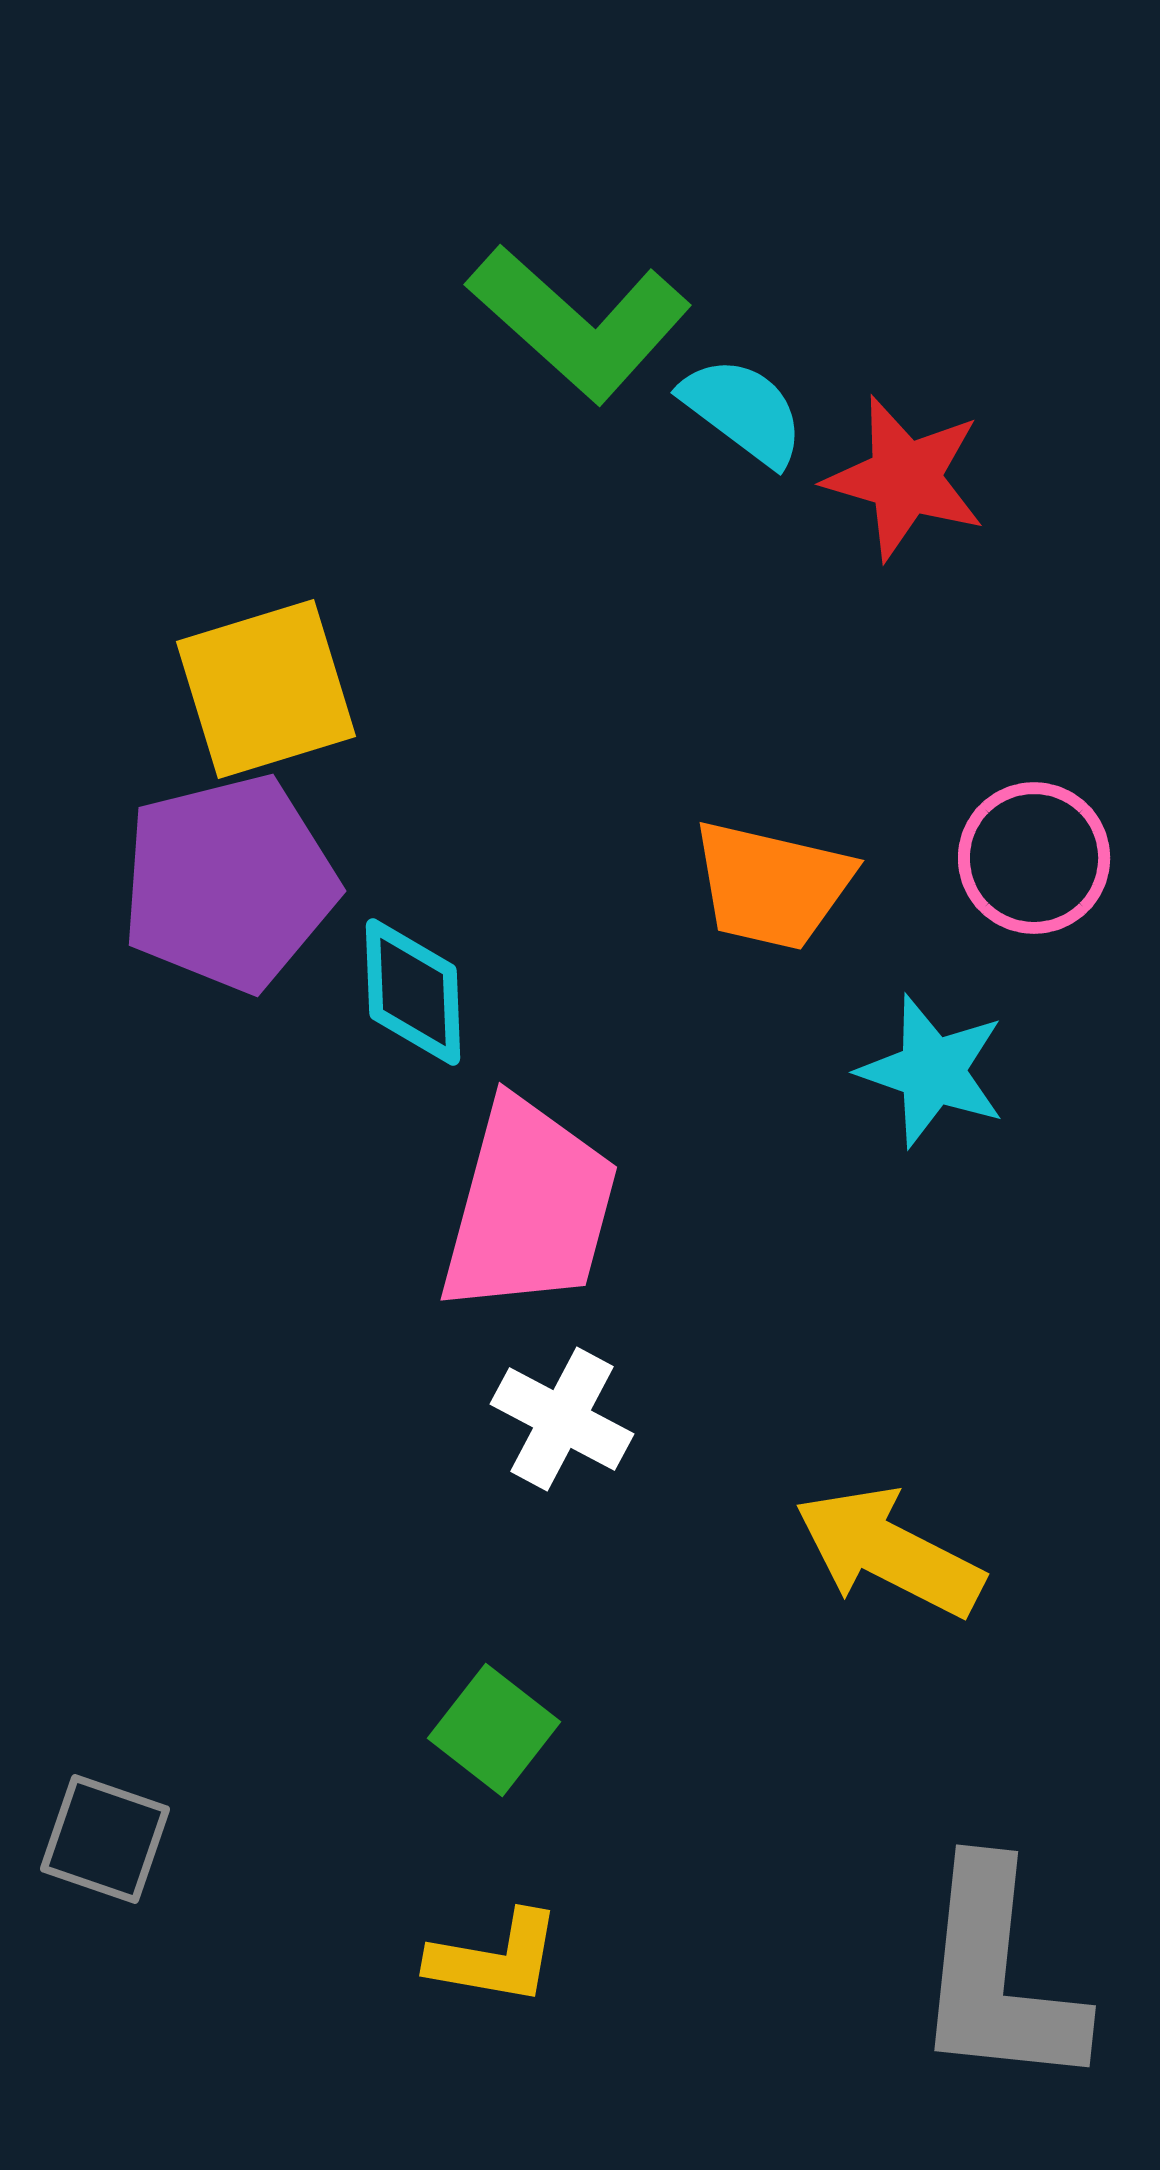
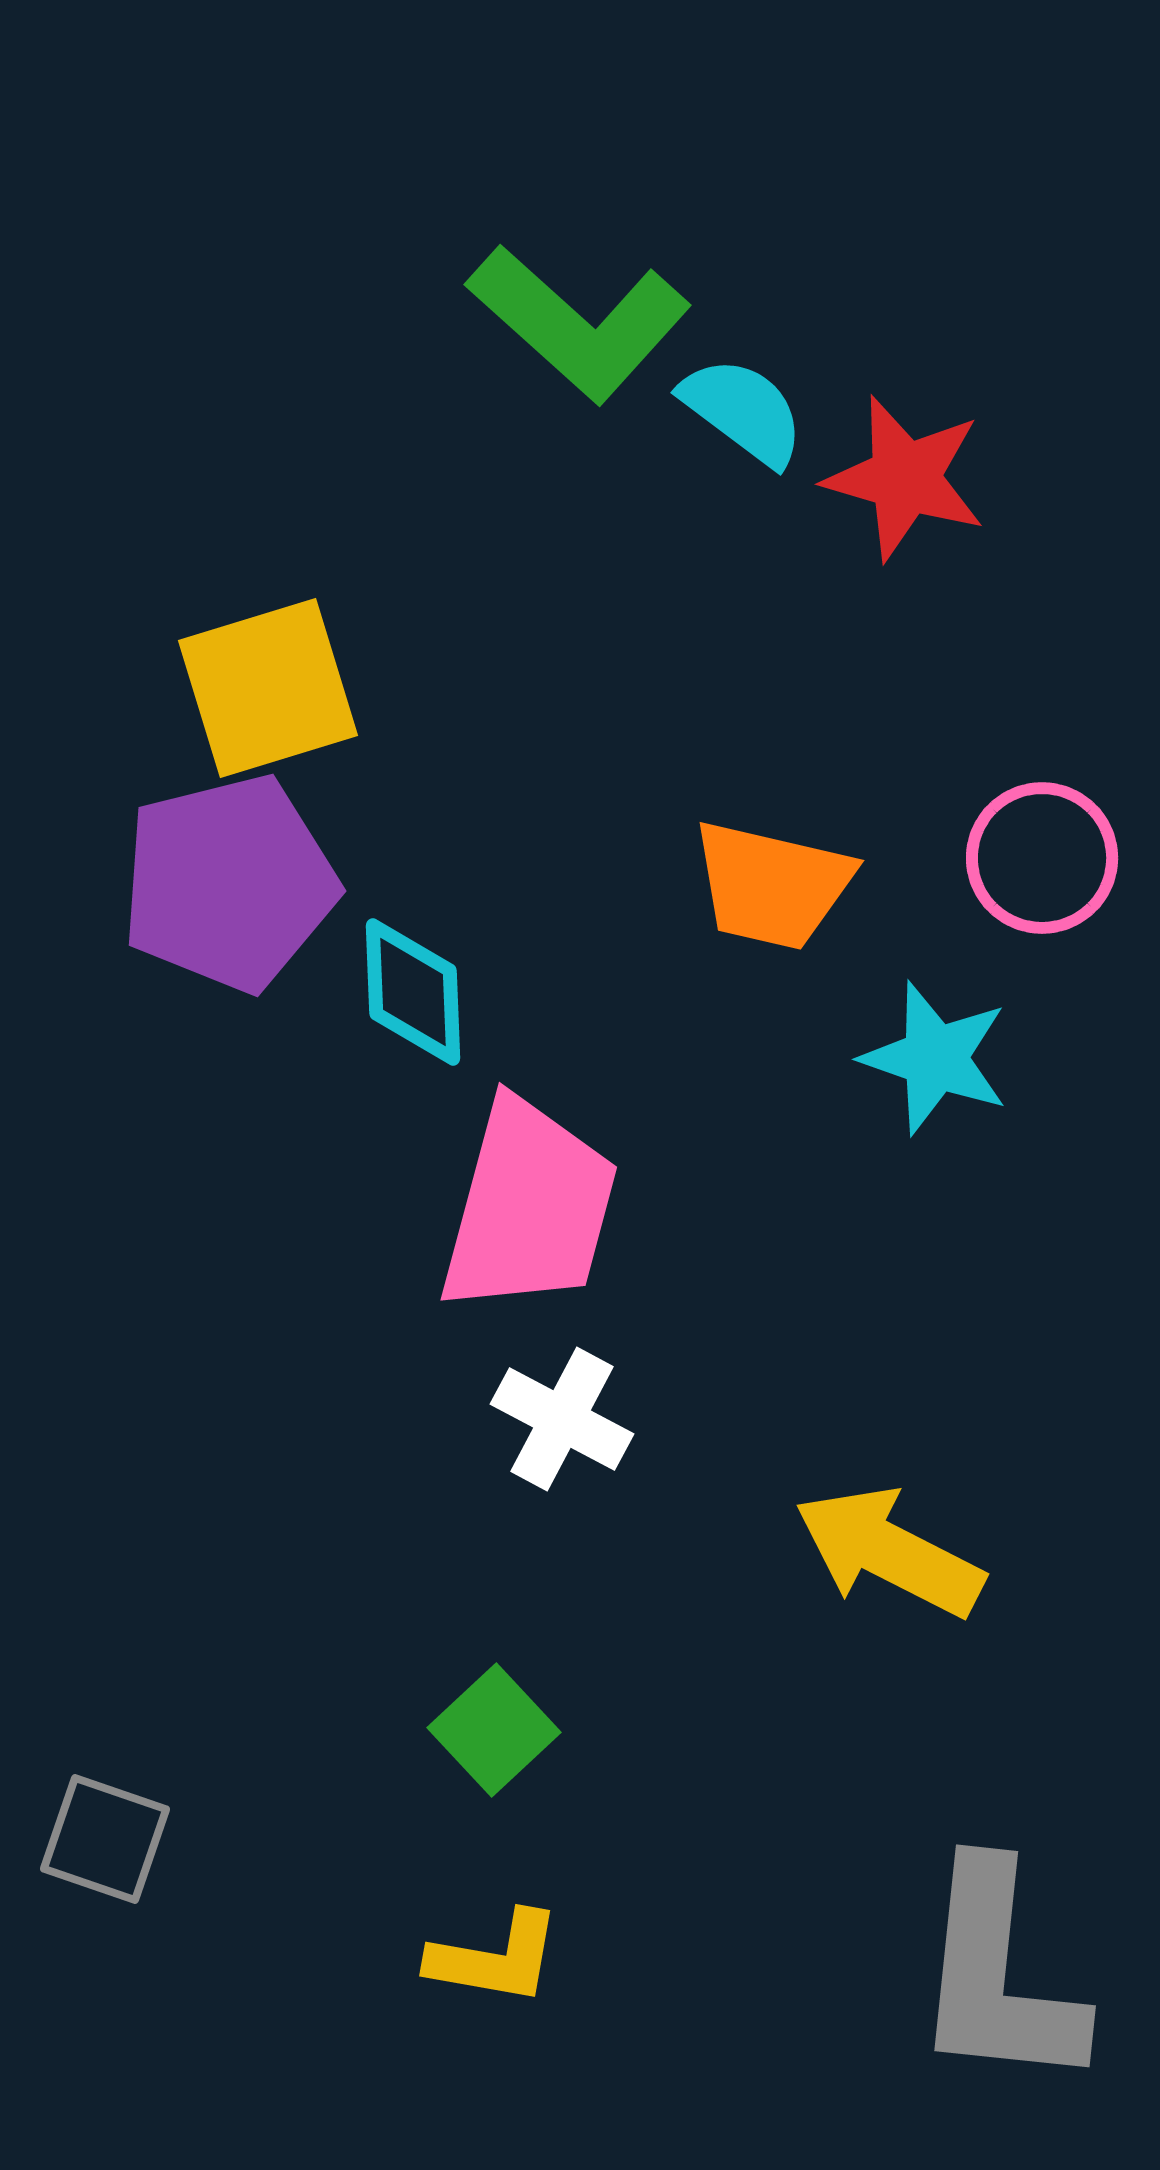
yellow square: moved 2 px right, 1 px up
pink circle: moved 8 px right
cyan star: moved 3 px right, 13 px up
green square: rotated 9 degrees clockwise
